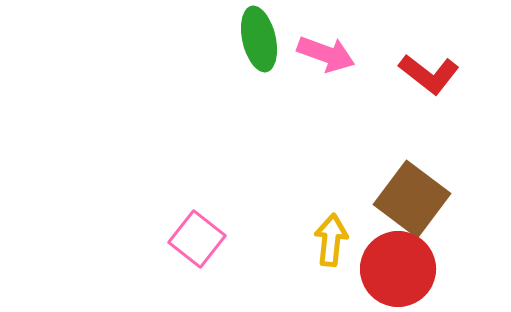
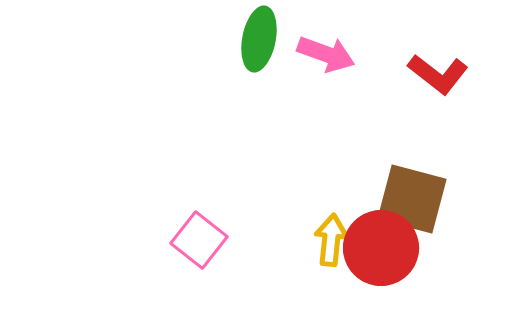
green ellipse: rotated 24 degrees clockwise
red L-shape: moved 9 px right
brown square: rotated 22 degrees counterclockwise
pink square: moved 2 px right, 1 px down
red circle: moved 17 px left, 21 px up
